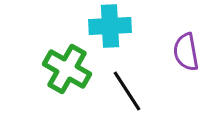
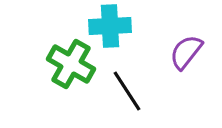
purple semicircle: rotated 48 degrees clockwise
green cross: moved 4 px right, 5 px up
